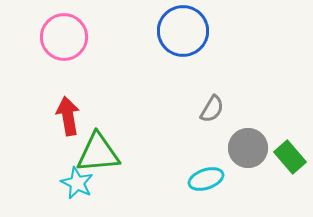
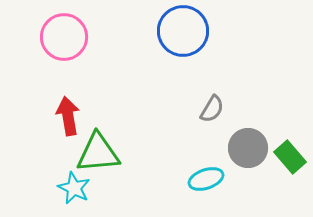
cyan star: moved 3 px left, 5 px down
